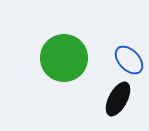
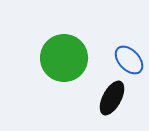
black ellipse: moved 6 px left, 1 px up
